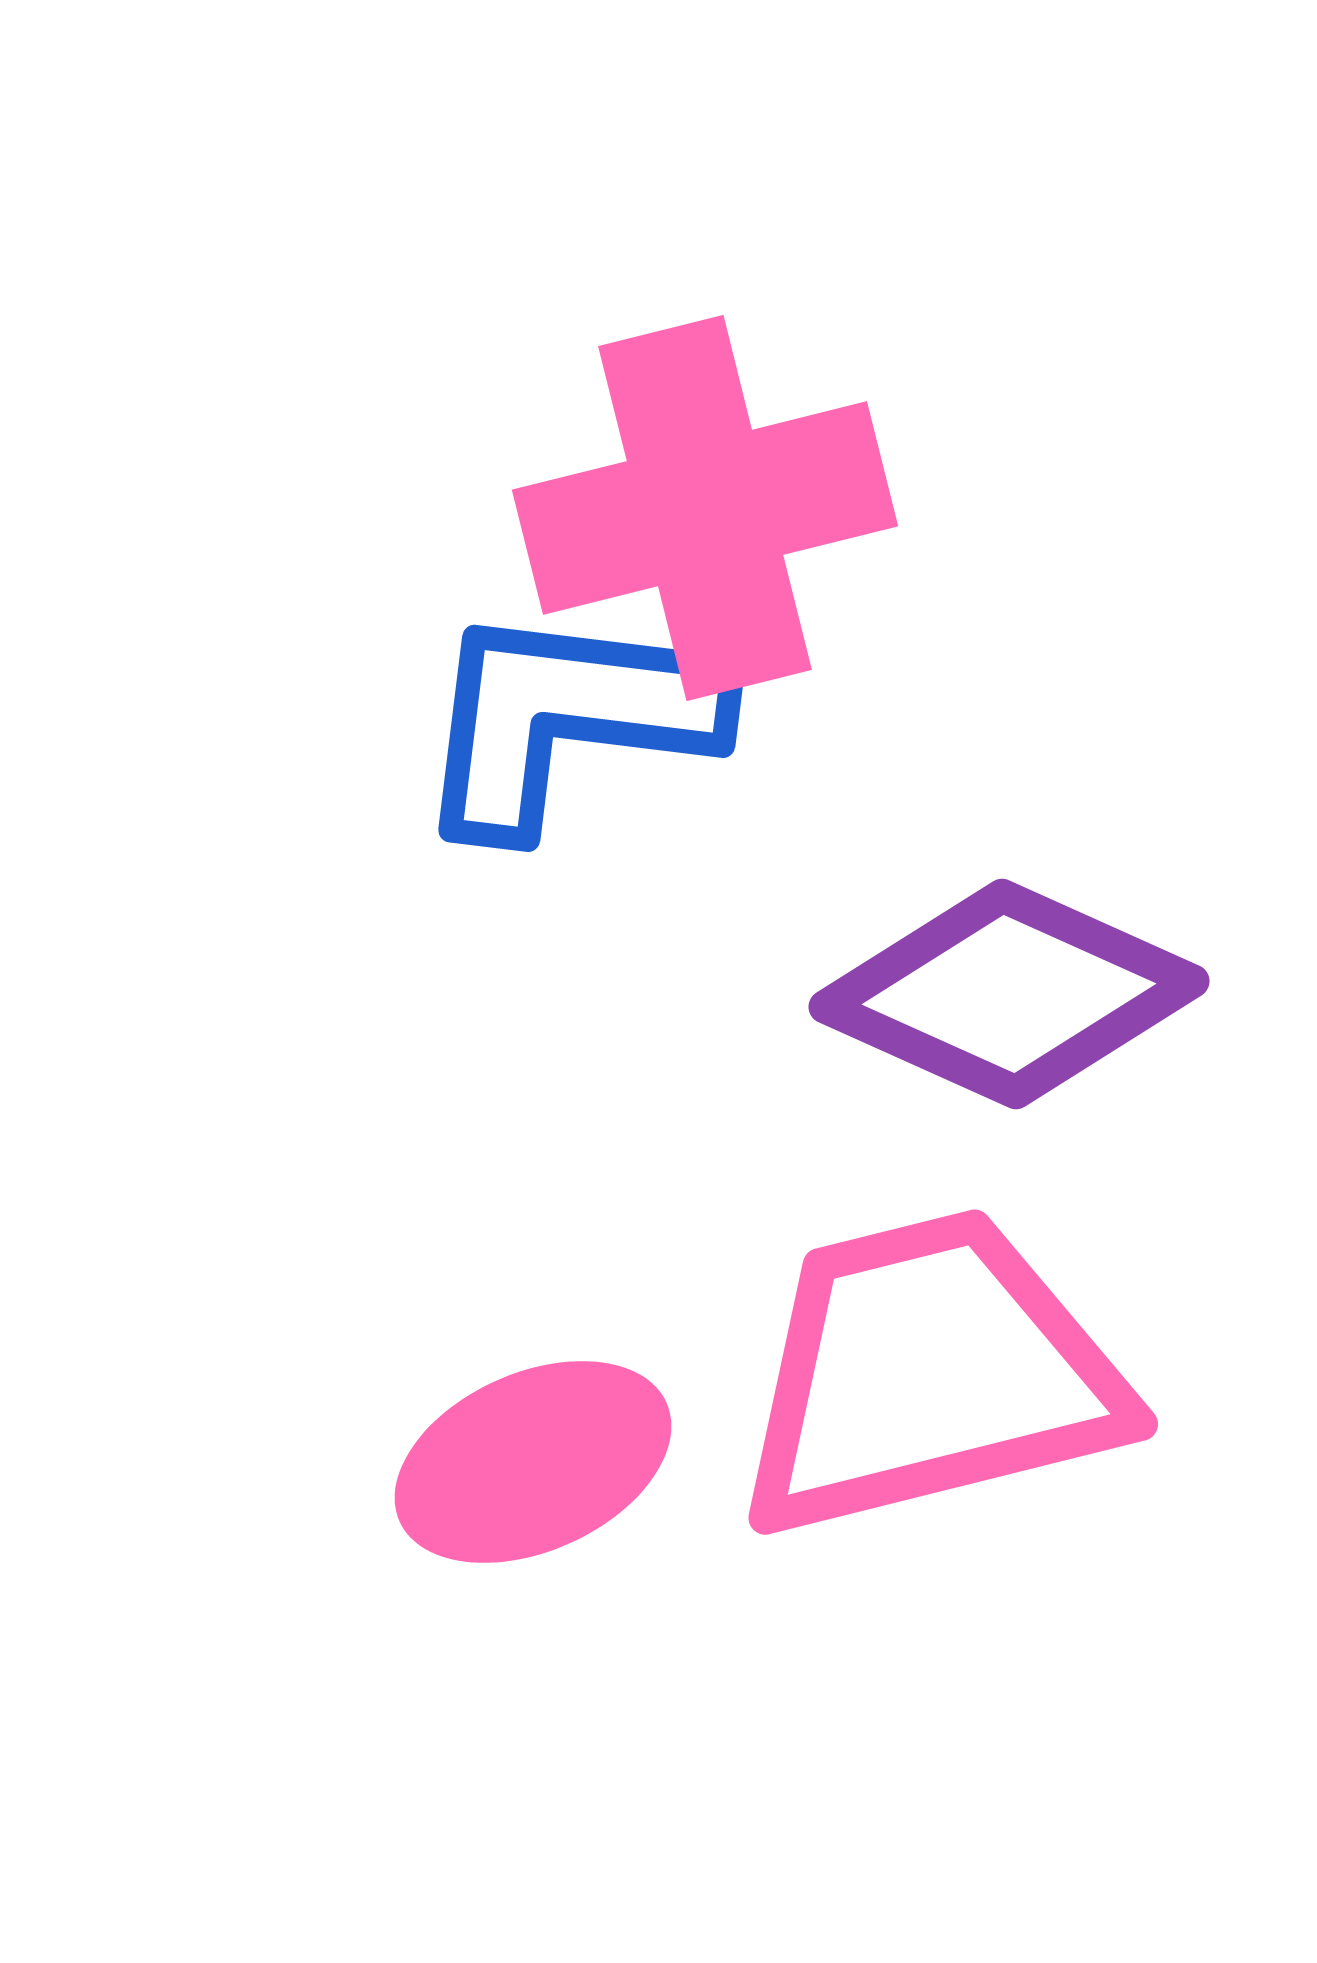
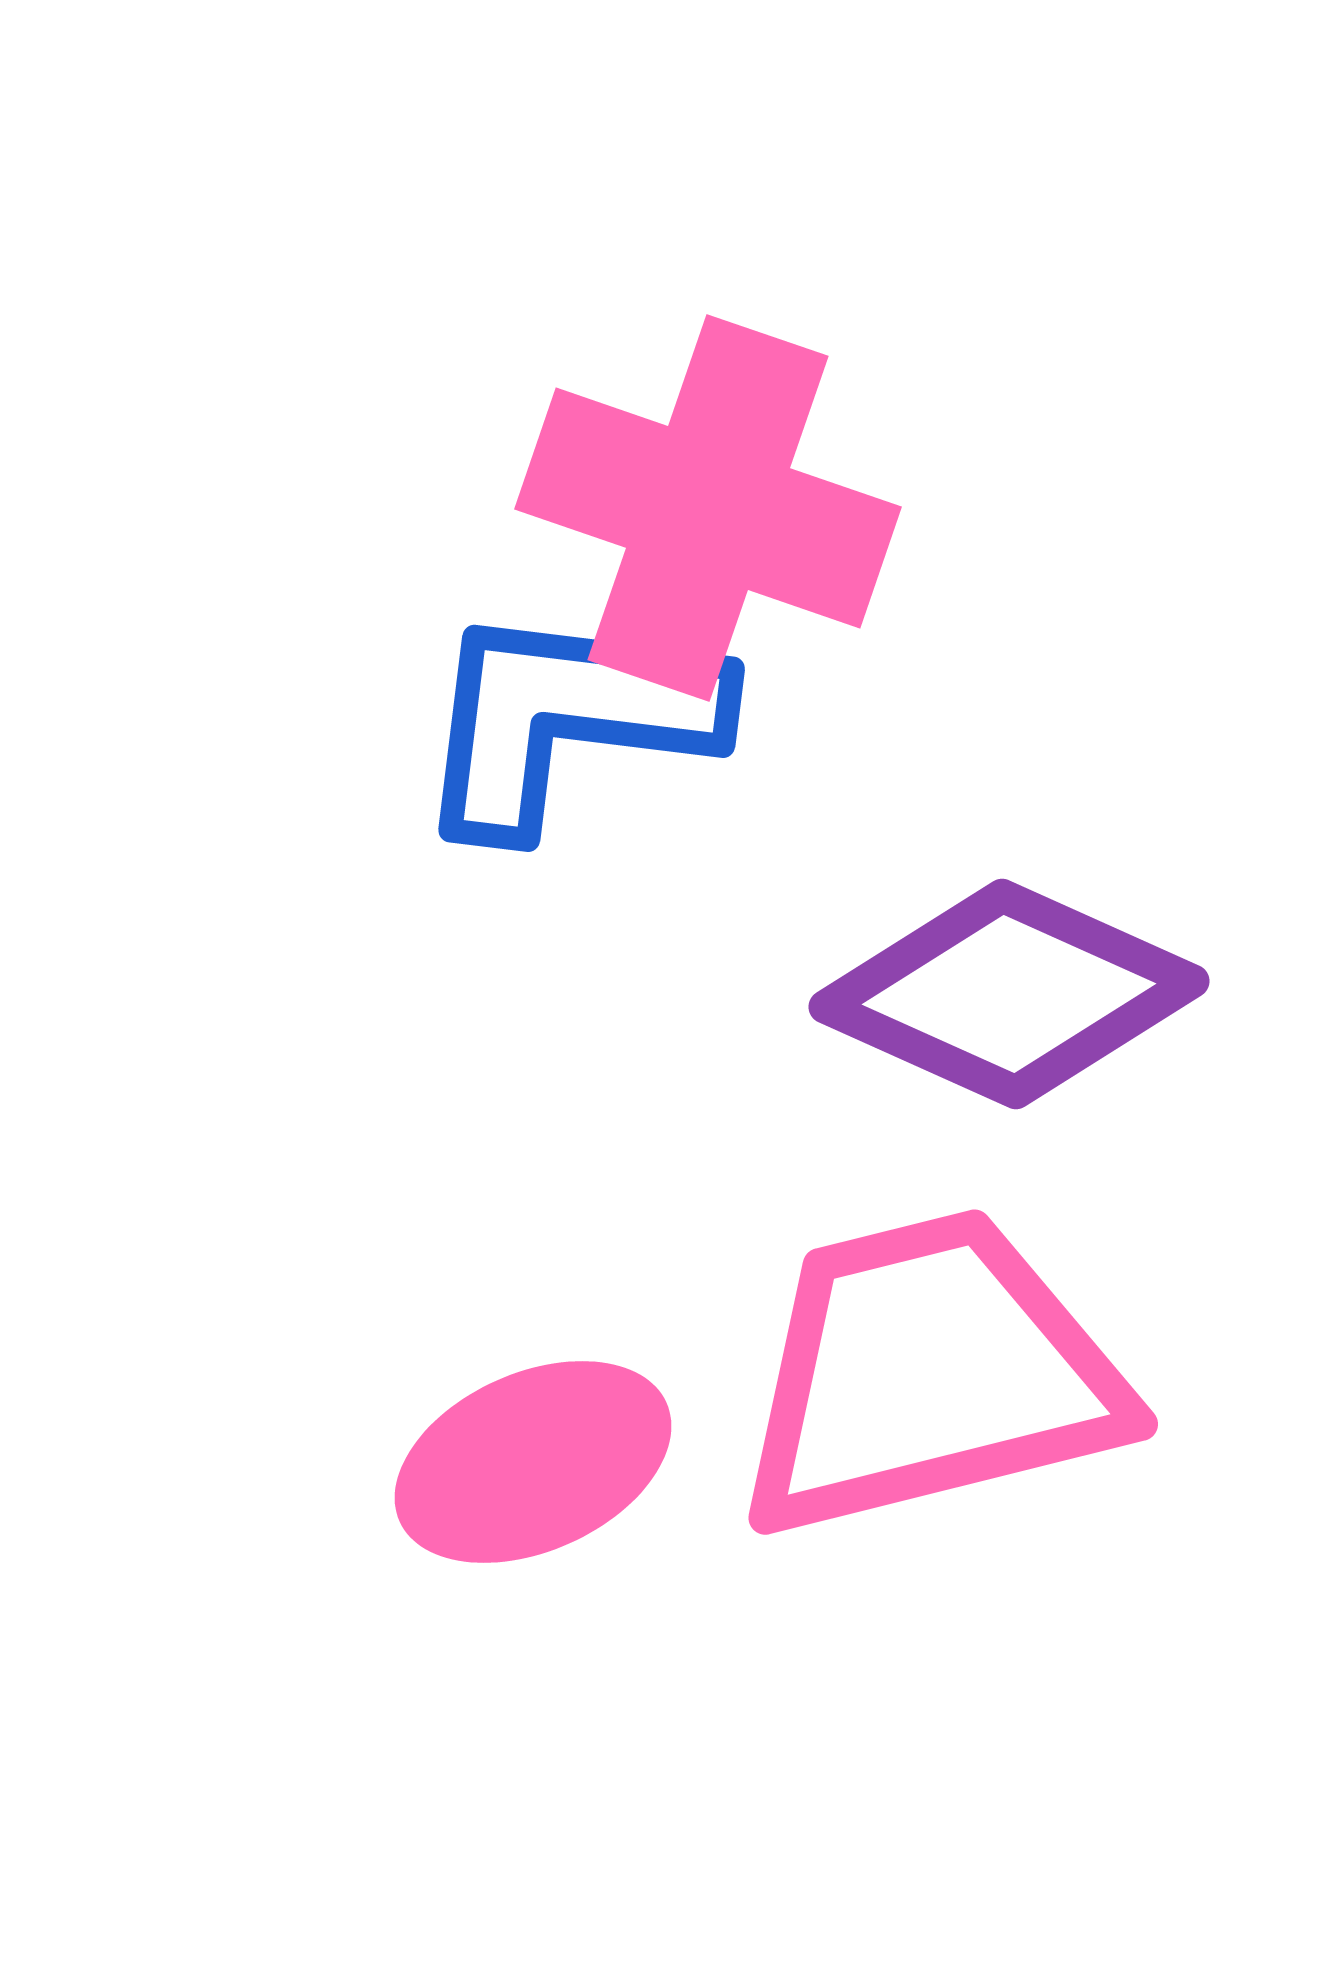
pink cross: moved 3 px right; rotated 33 degrees clockwise
